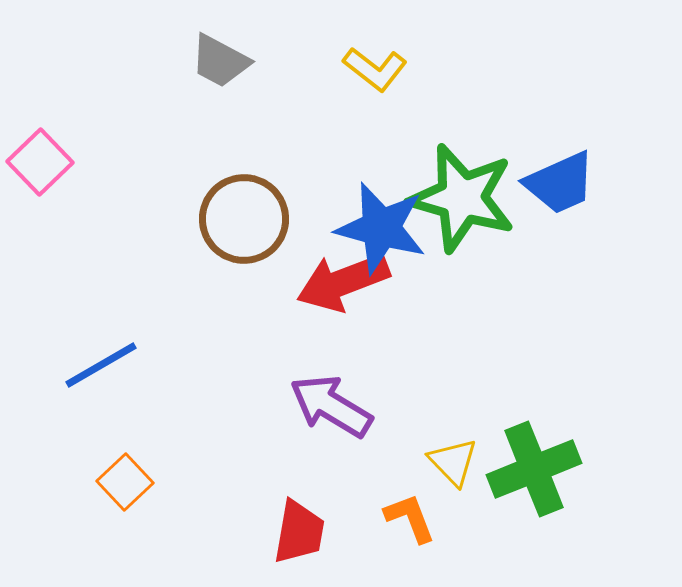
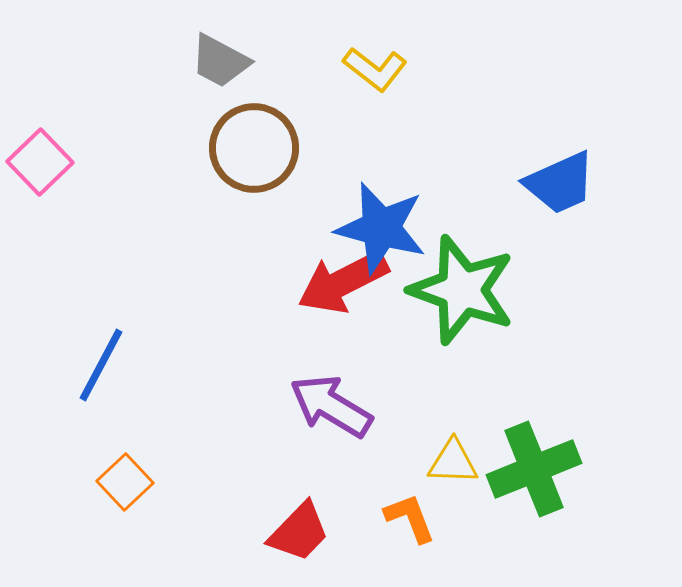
green star: moved 92 px down; rotated 4 degrees clockwise
brown circle: moved 10 px right, 71 px up
red arrow: rotated 6 degrees counterclockwise
blue line: rotated 32 degrees counterclockwise
yellow triangle: rotated 44 degrees counterclockwise
red trapezoid: rotated 34 degrees clockwise
